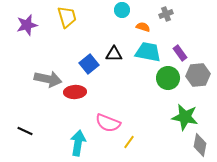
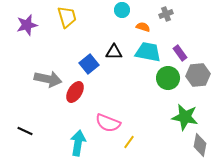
black triangle: moved 2 px up
red ellipse: rotated 55 degrees counterclockwise
